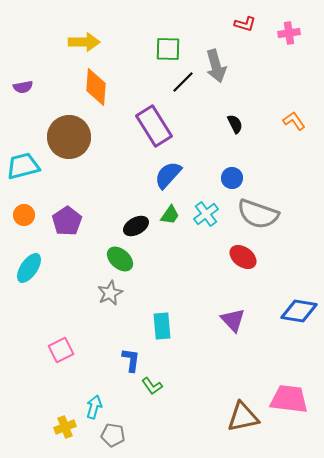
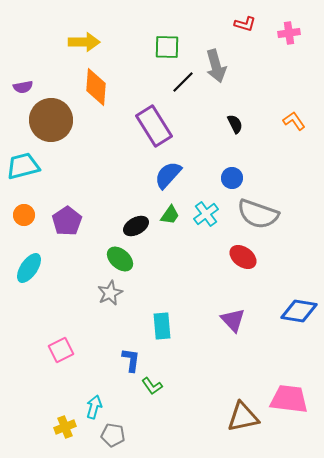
green square: moved 1 px left, 2 px up
brown circle: moved 18 px left, 17 px up
